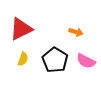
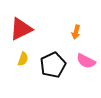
orange arrow: rotated 88 degrees clockwise
black pentagon: moved 2 px left, 5 px down; rotated 15 degrees clockwise
